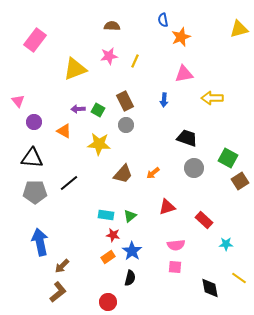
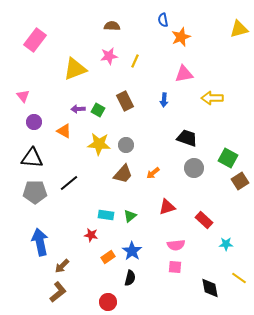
pink triangle at (18, 101): moved 5 px right, 5 px up
gray circle at (126, 125): moved 20 px down
red star at (113, 235): moved 22 px left
